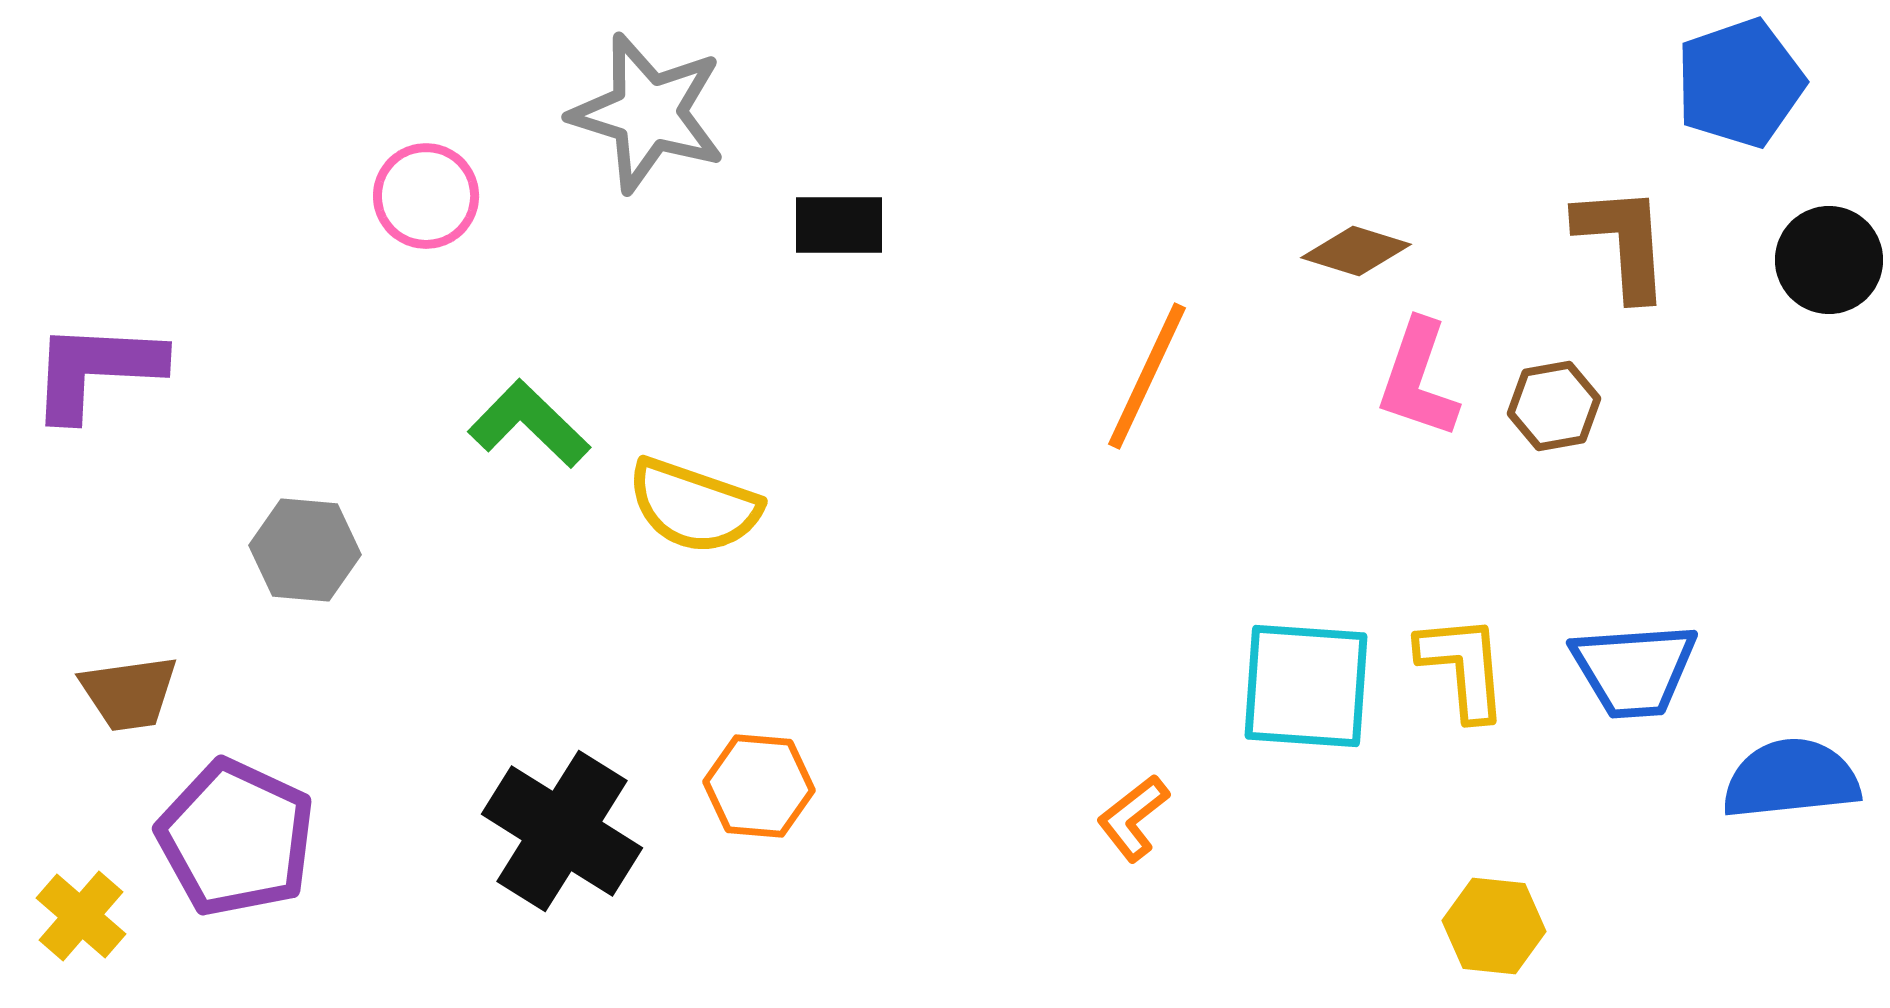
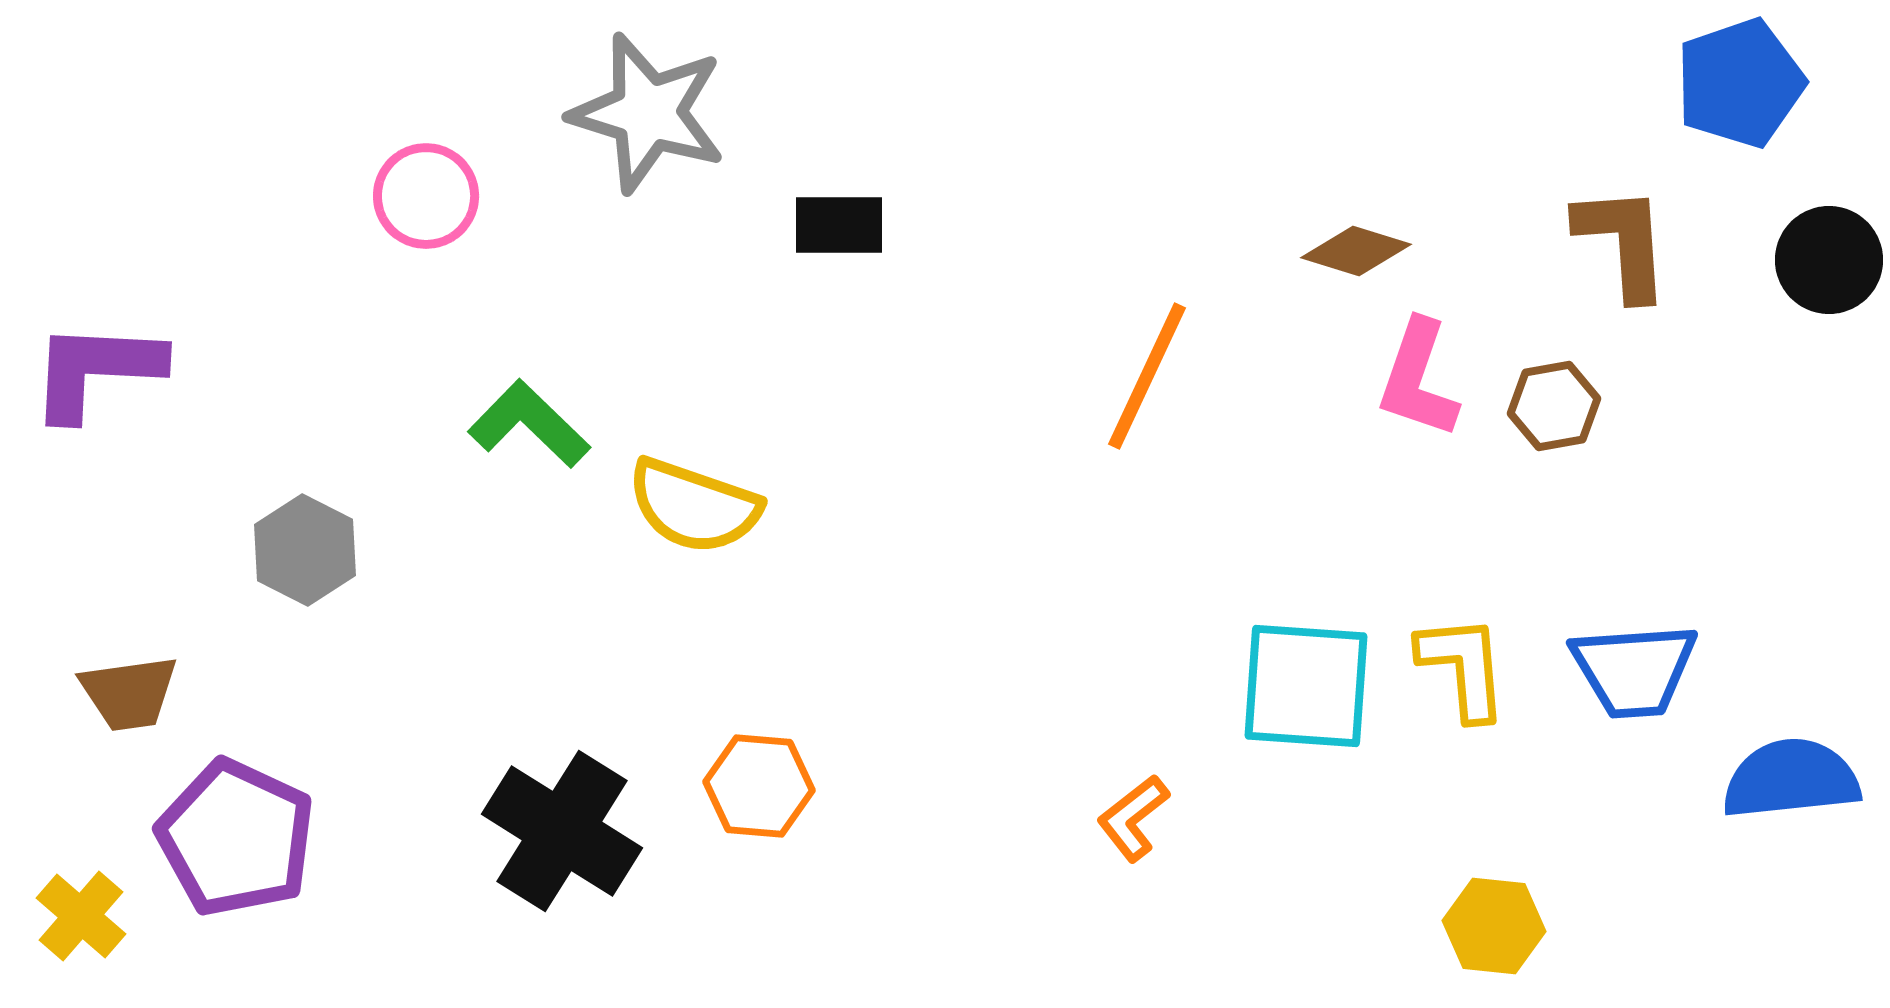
gray hexagon: rotated 22 degrees clockwise
